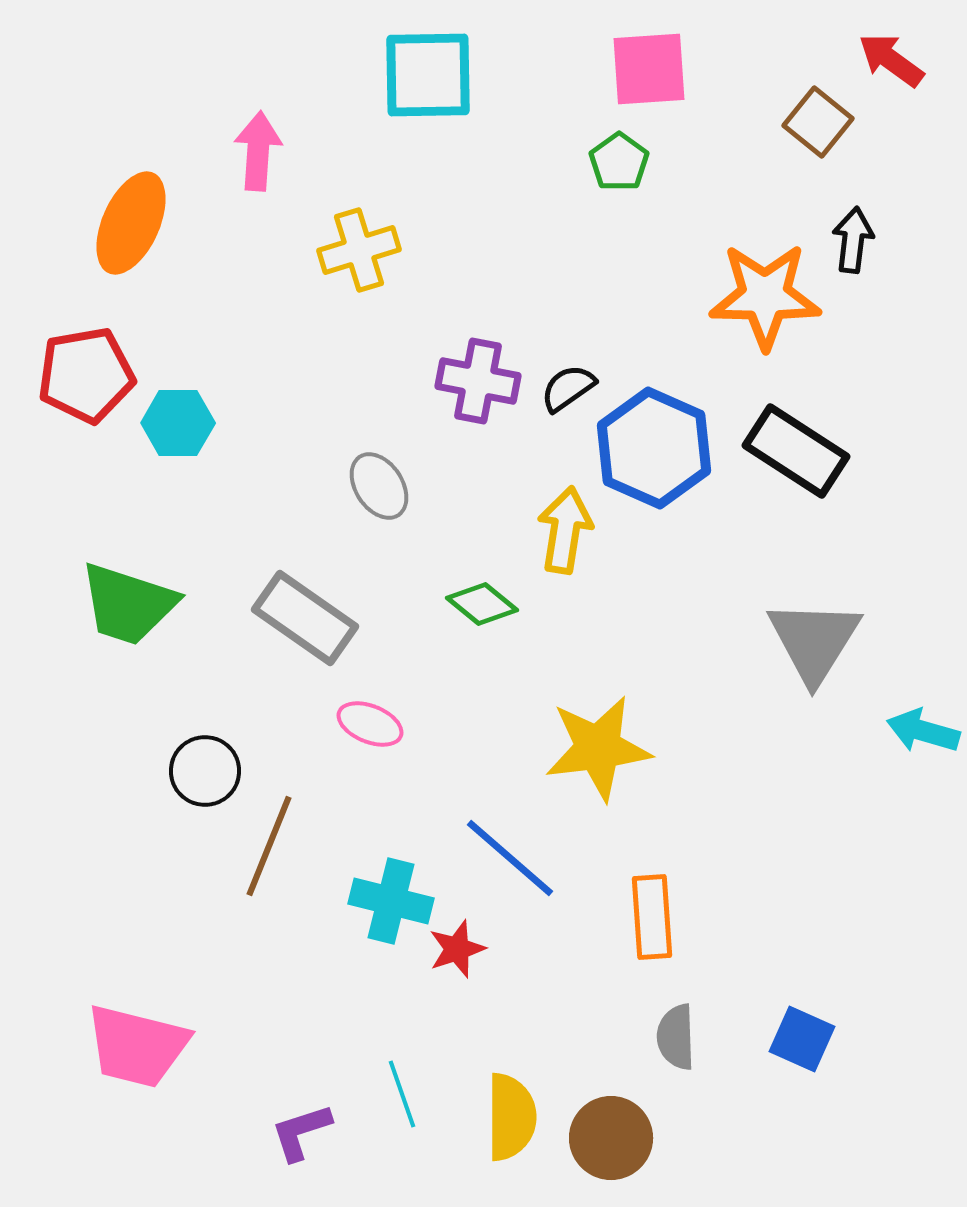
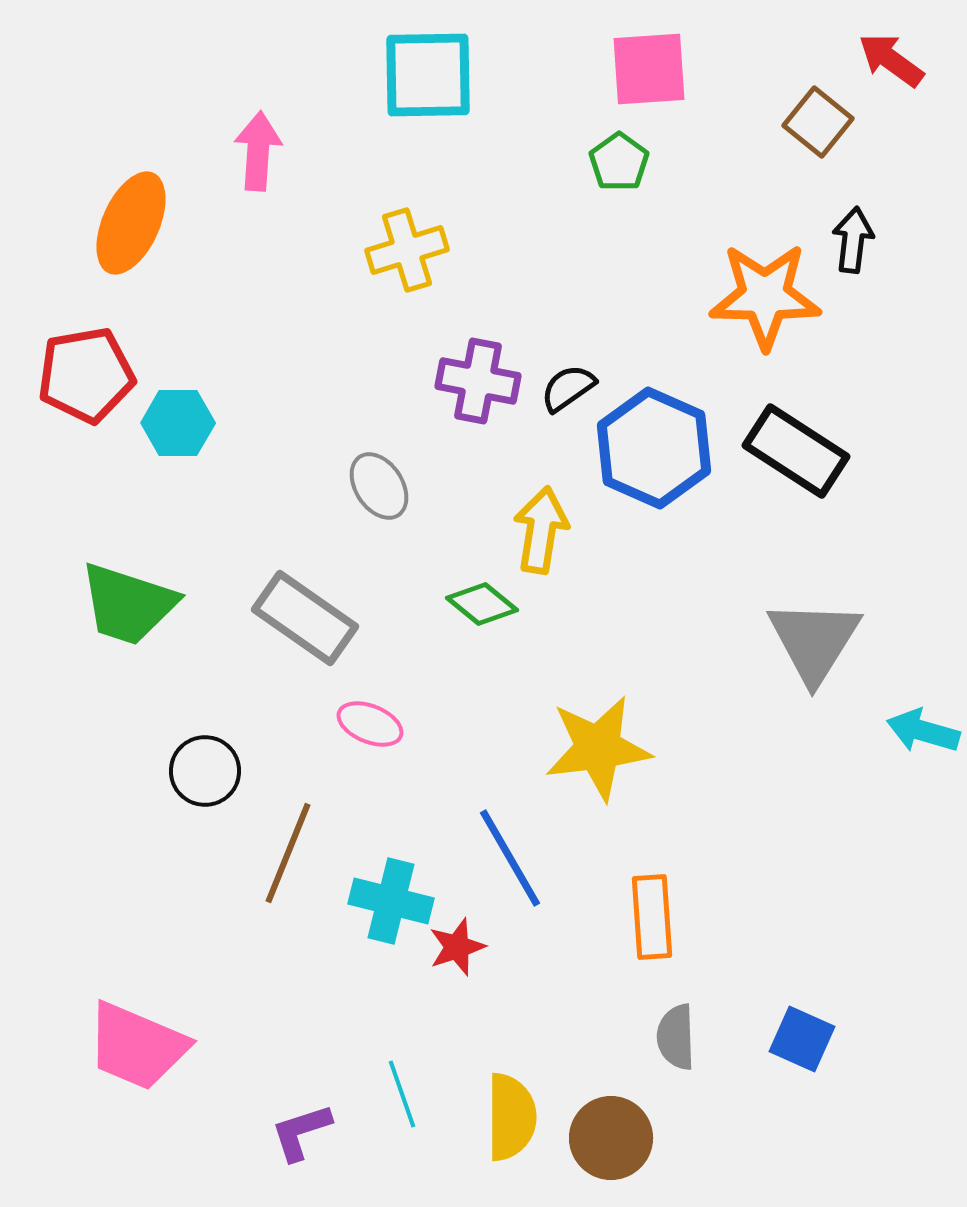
yellow cross: moved 48 px right
yellow arrow: moved 24 px left
brown line: moved 19 px right, 7 px down
blue line: rotated 19 degrees clockwise
red star: moved 2 px up
pink trapezoid: rotated 9 degrees clockwise
